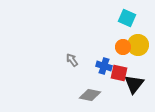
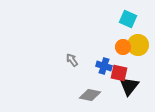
cyan square: moved 1 px right, 1 px down
black triangle: moved 5 px left, 2 px down
